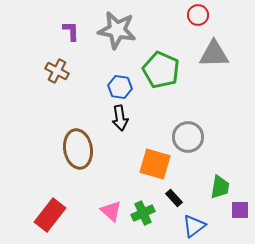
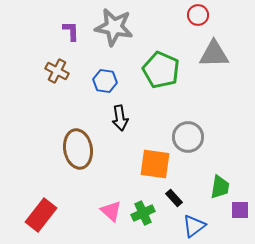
gray star: moved 3 px left, 3 px up
blue hexagon: moved 15 px left, 6 px up
orange square: rotated 8 degrees counterclockwise
red rectangle: moved 9 px left
